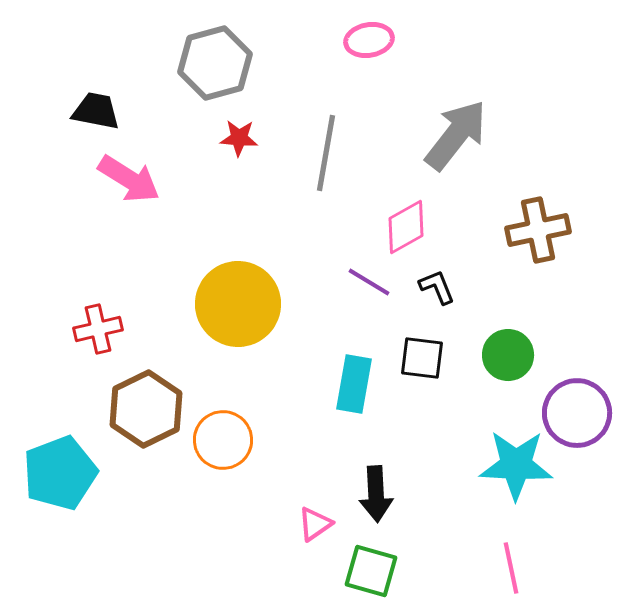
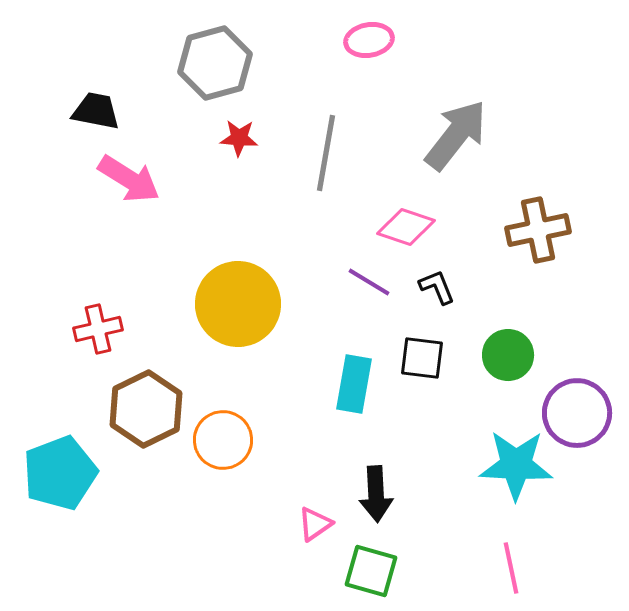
pink diamond: rotated 48 degrees clockwise
